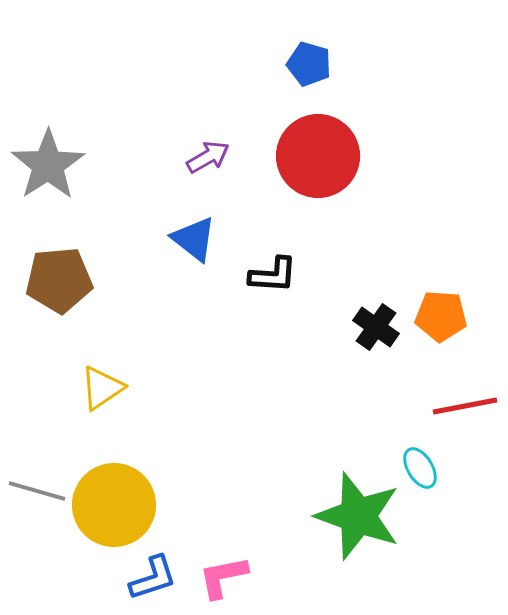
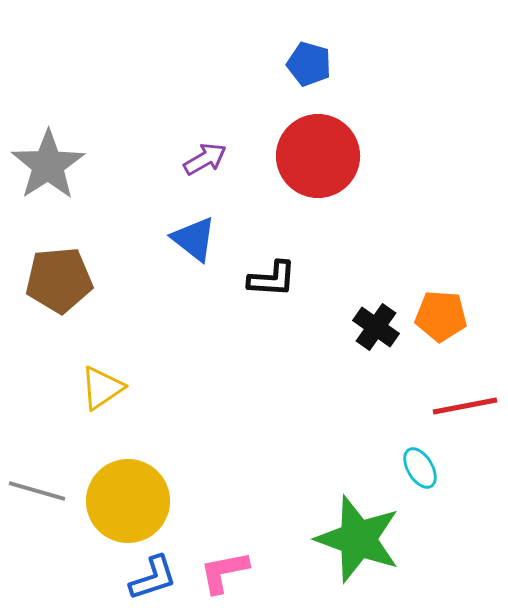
purple arrow: moved 3 px left, 2 px down
black L-shape: moved 1 px left, 4 px down
yellow circle: moved 14 px right, 4 px up
green star: moved 23 px down
pink L-shape: moved 1 px right, 5 px up
